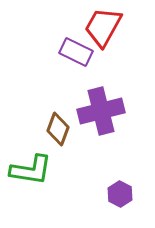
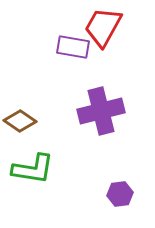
purple rectangle: moved 3 px left, 5 px up; rotated 16 degrees counterclockwise
brown diamond: moved 38 px left, 8 px up; rotated 76 degrees counterclockwise
green L-shape: moved 2 px right, 1 px up
purple hexagon: rotated 25 degrees clockwise
